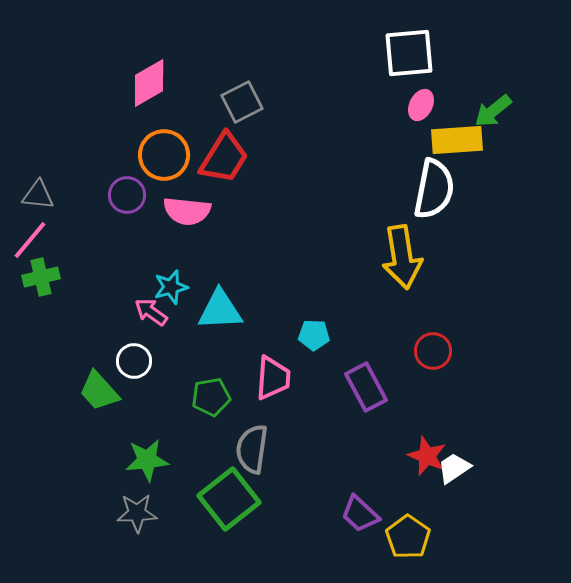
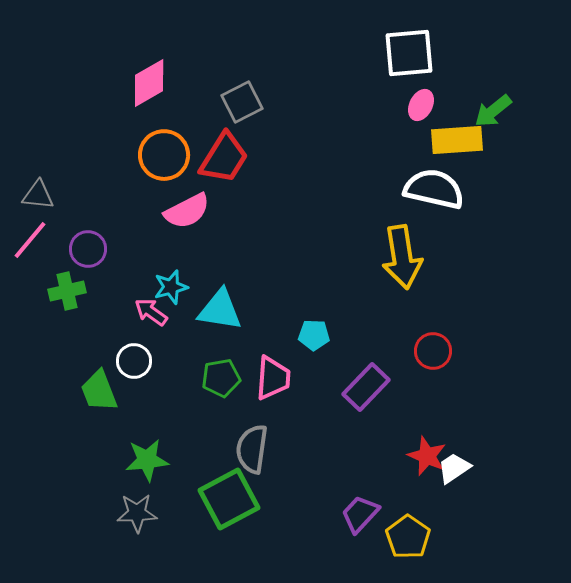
white semicircle: rotated 88 degrees counterclockwise
purple circle: moved 39 px left, 54 px down
pink semicircle: rotated 33 degrees counterclockwise
green cross: moved 26 px right, 14 px down
cyan triangle: rotated 12 degrees clockwise
purple rectangle: rotated 72 degrees clockwise
green trapezoid: rotated 21 degrees clockwise
green pentagon: moved 10 px right, 19 px up
green square: rotated 10 degrees clockwise
purple trapezoid: rotated 90 degrees clockwise
